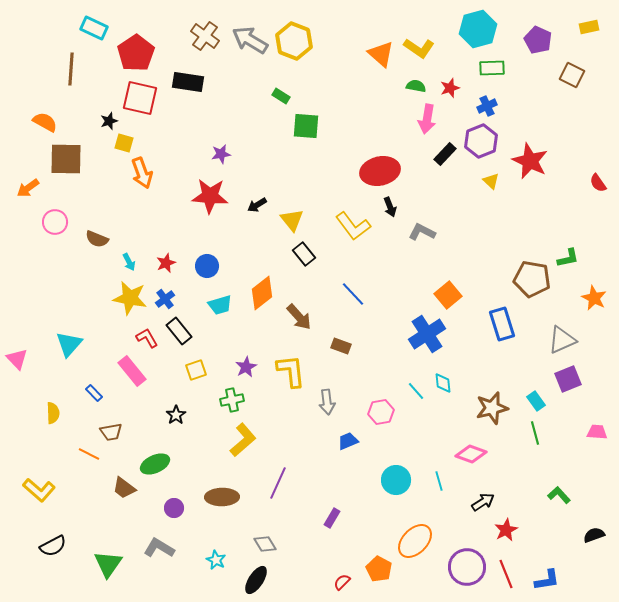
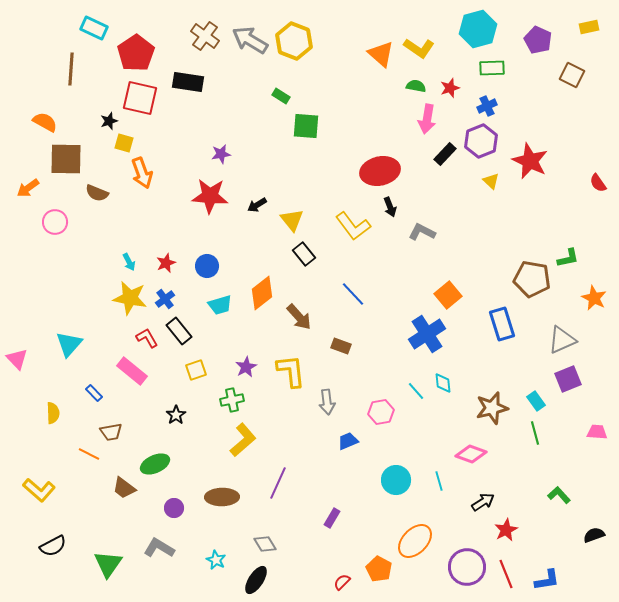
brown semicircle at (97, 239): moved 46 px up
pink rectangle at (132, 371): rotated 12 degrees counterclockwise
